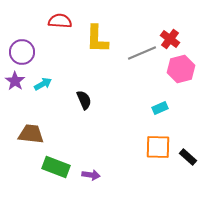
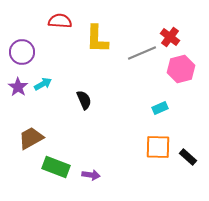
red cross: moved 2 px up
purple star: moved 3 px right, 6 px down
brown trapezoid: moved 4 px down; rotated 36 degrees counterclockwise
